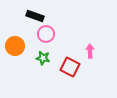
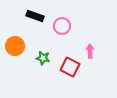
pink circle: moved 16 px right, 8 px up
